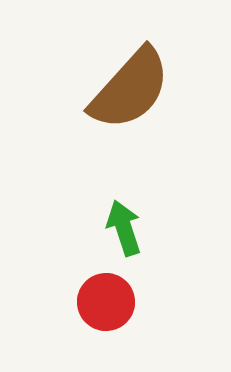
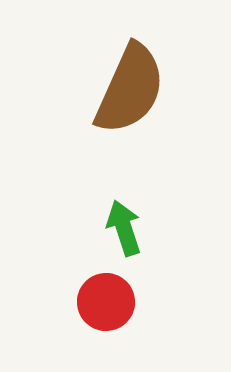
brown semicircle: rotated 18 degrees counterclockwise
